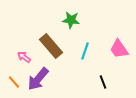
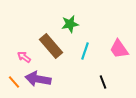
green star: moved 1 px left, 4 px down; rotated 18 degrees counterclockwise
purple arrow: rotated 60 degrees clockwise
